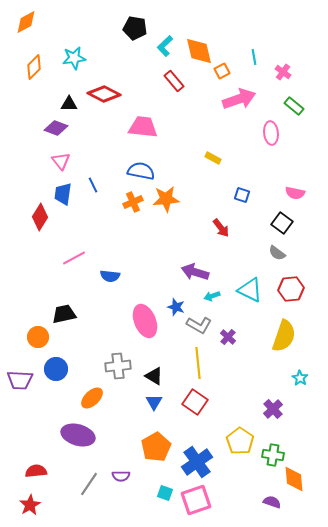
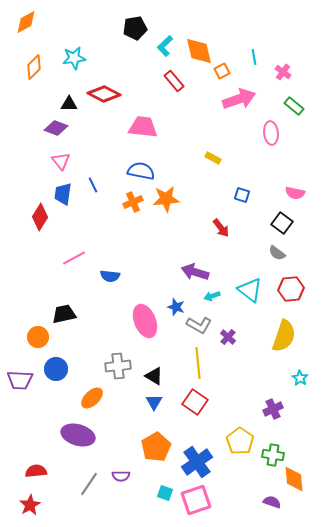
black pentagon at (135, 28): rotated 20 degrees counterclockwise
cyan triangle at (250, 290): rotated 12 degrees clockwise
purple cross at (273, 409): rotated 18 degrees clockwise
